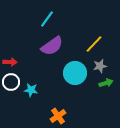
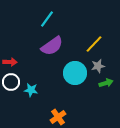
gray star: moved 2 px left
orange cross: moved 1 px down
